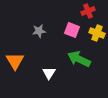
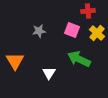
red cross: rotated 16 degrees clockwise
yellow cross: rotated 21 degrees clockwise
